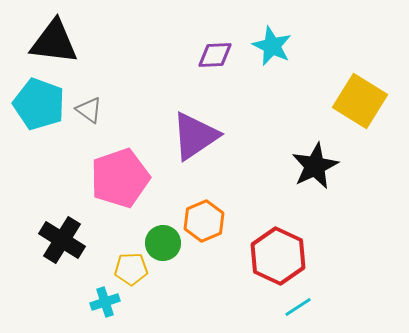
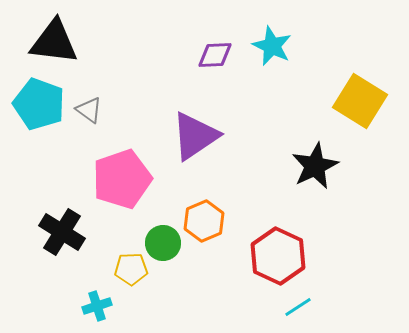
pink pentagon: moved 2 px right, 1 px down
black cross: moved 8 px up
cyan cross: moved 8 px left, 4 px down
